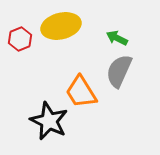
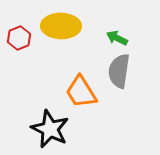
yellow ellipse: rotated 15 degrees clockwise
red hexagon: moved 1 px left, 1 px up
gray semicircle: rotated 16 degrees counterclockwise
black star: moved 1 px right, 8 px down
